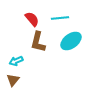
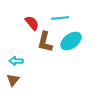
red semicircle: moved 4 px down
brown L-shape: moved 7 px right
cyan arrow: rotated 24 degrees clockwise
